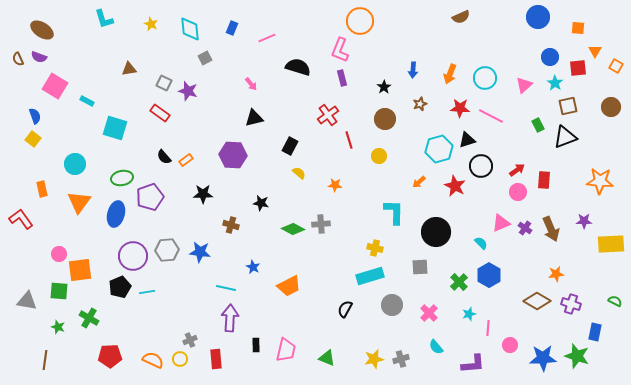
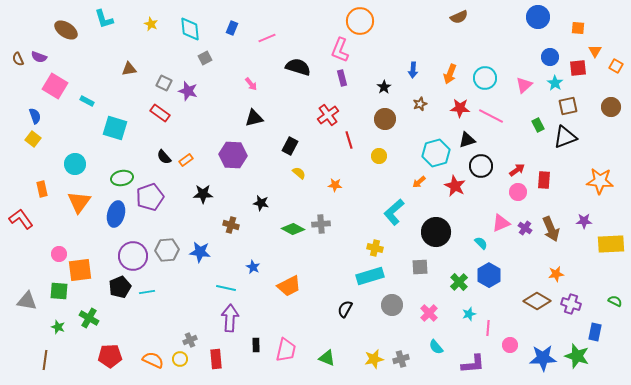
brown semicircle at (461, 17): moved 2 px left
brown ellipse at (42, 30): moved 24 px right
cyan hexagon at (439, 149): moved 3 px left, 4 px down
cyan L-shape at (394, 212): rotated 132 degrees counterclockwise
